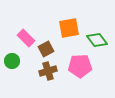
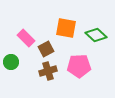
orange square: moved 3 px left; rotated 20 degrees clockwise
green diamond: moved 1 px left, 5 px up; rotated 10 degrees counterclockwise
green circle: moved 1 px left, 1 px down
pink pentagon: moved 1 px left
